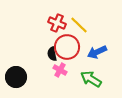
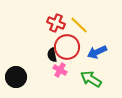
red cross: moved 1 px left
black semicircle: moved 1 px down
